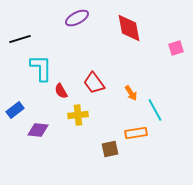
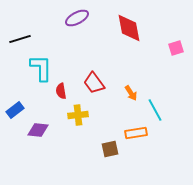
red semicircle: rotated 21 degrees clockwise
